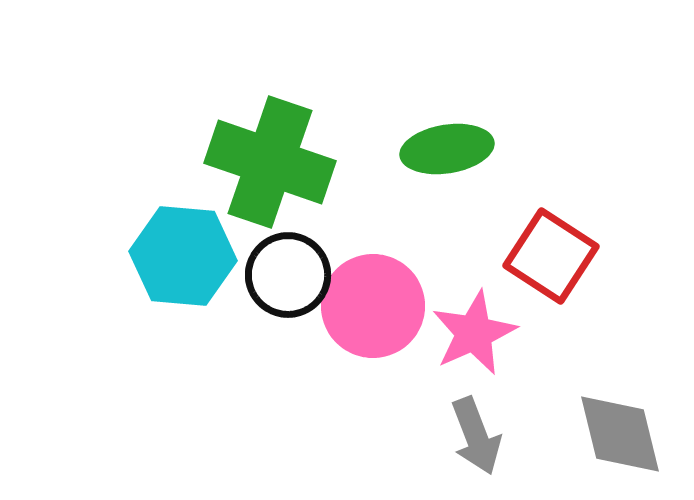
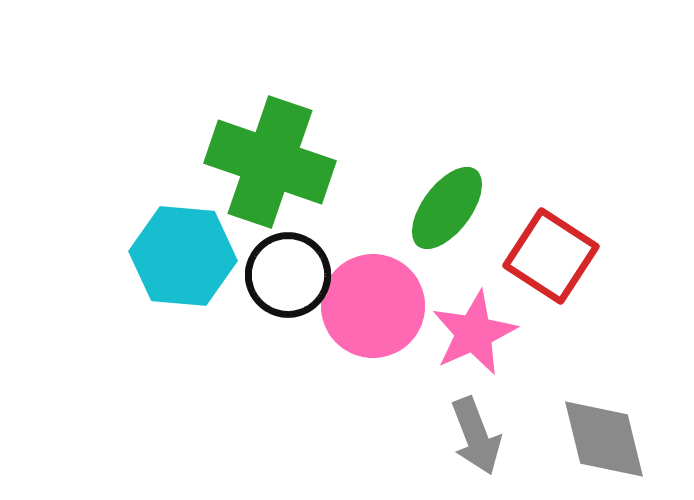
green ellipse: moved 59 px down; rotated 44 degrees counterclockwise
gray diamond: moved 16 px left, 5 px down
